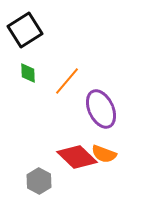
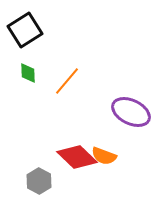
purple ellipse: moved 30 px right, 3 px down; rotated 39 degrees counterclockwise
orange semicircle: moved 2 px down
